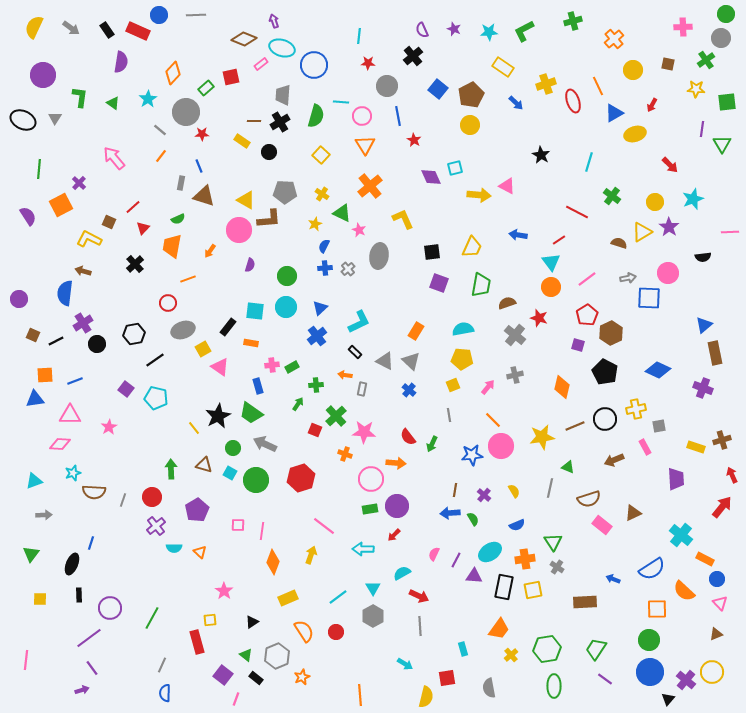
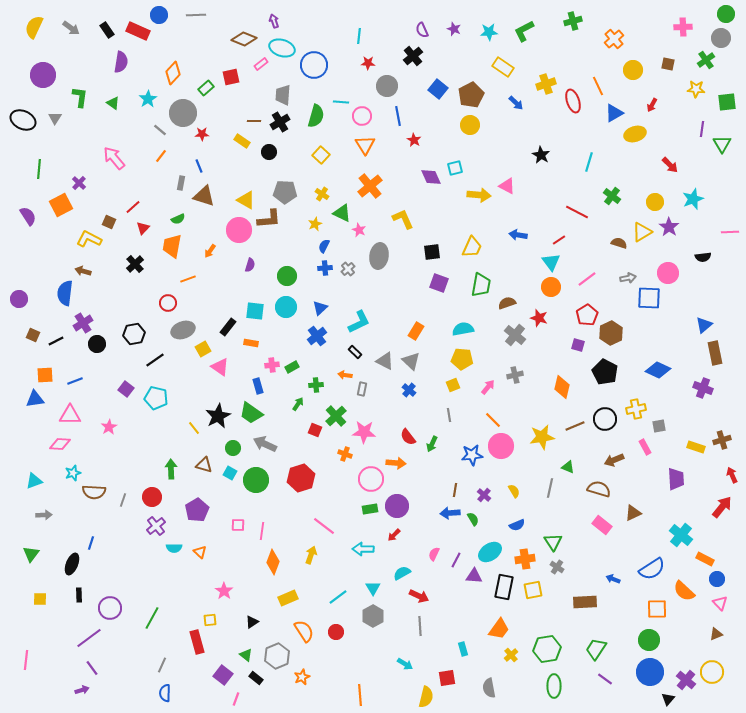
gray circle at (186, 112): moved 3 px left, 1 px down
brown semicircle at (589, 499): moved 10 px right, 10 px up; rotated 145 degrees counterclockwise
